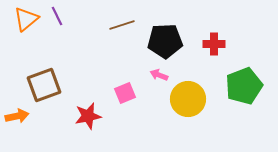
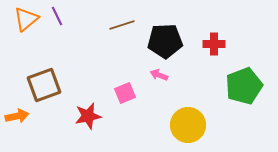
yellow circle: moved 26 px down
